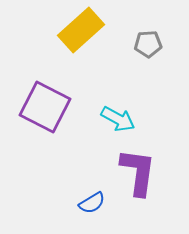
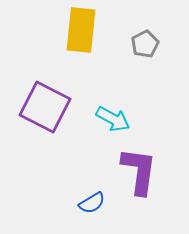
yellow rectangle: rotated 42 degrees counterclockwise
gray pentagon: moved 3 px left; rotated 24 degrees counterclockwise
cyan arrow: moved 5 px left
purple L-shape: moved 1 px right, 1 px up
